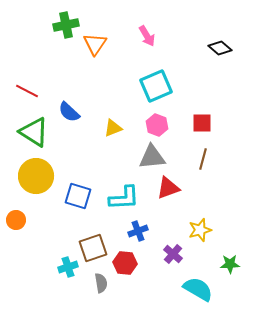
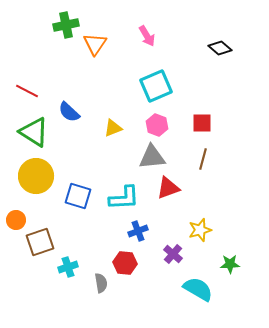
brown square: moved 53 px left, 6 px up
